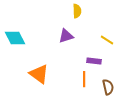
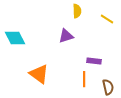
yellow line: moved 21 px up
